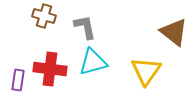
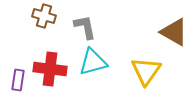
brown triangle: rotated 8 degrees counterclockwise
